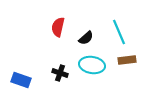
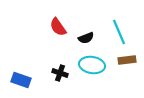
red semicircle: rotated 48 degrees counterclockwise
black semicircle: rotated 21 degrees clockwise
